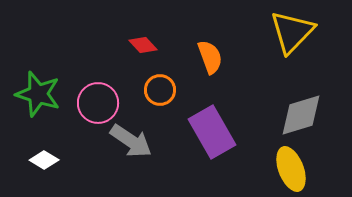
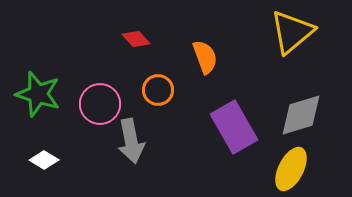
yellow triangle: rotated 6 degrees clockwise
red diamond: moved 7 px left, 6 px up
orange semicircle: moved 5 px left
orange circle: moved 2 px left
pink circle: moved 2 px right, 1 px down
purple rectangle: moved 22 px right, 5 px up
gray arrow: rotated 45 degrees clockwise
yellow ellipse: rotated 48 degrees clockwise
